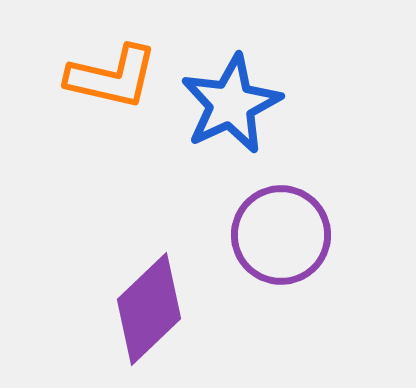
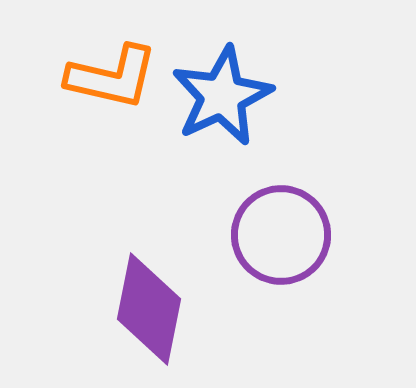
blue star: moved 9 px left, 8 px up
purple diamond: rotated 35 degrees counterclockwise
